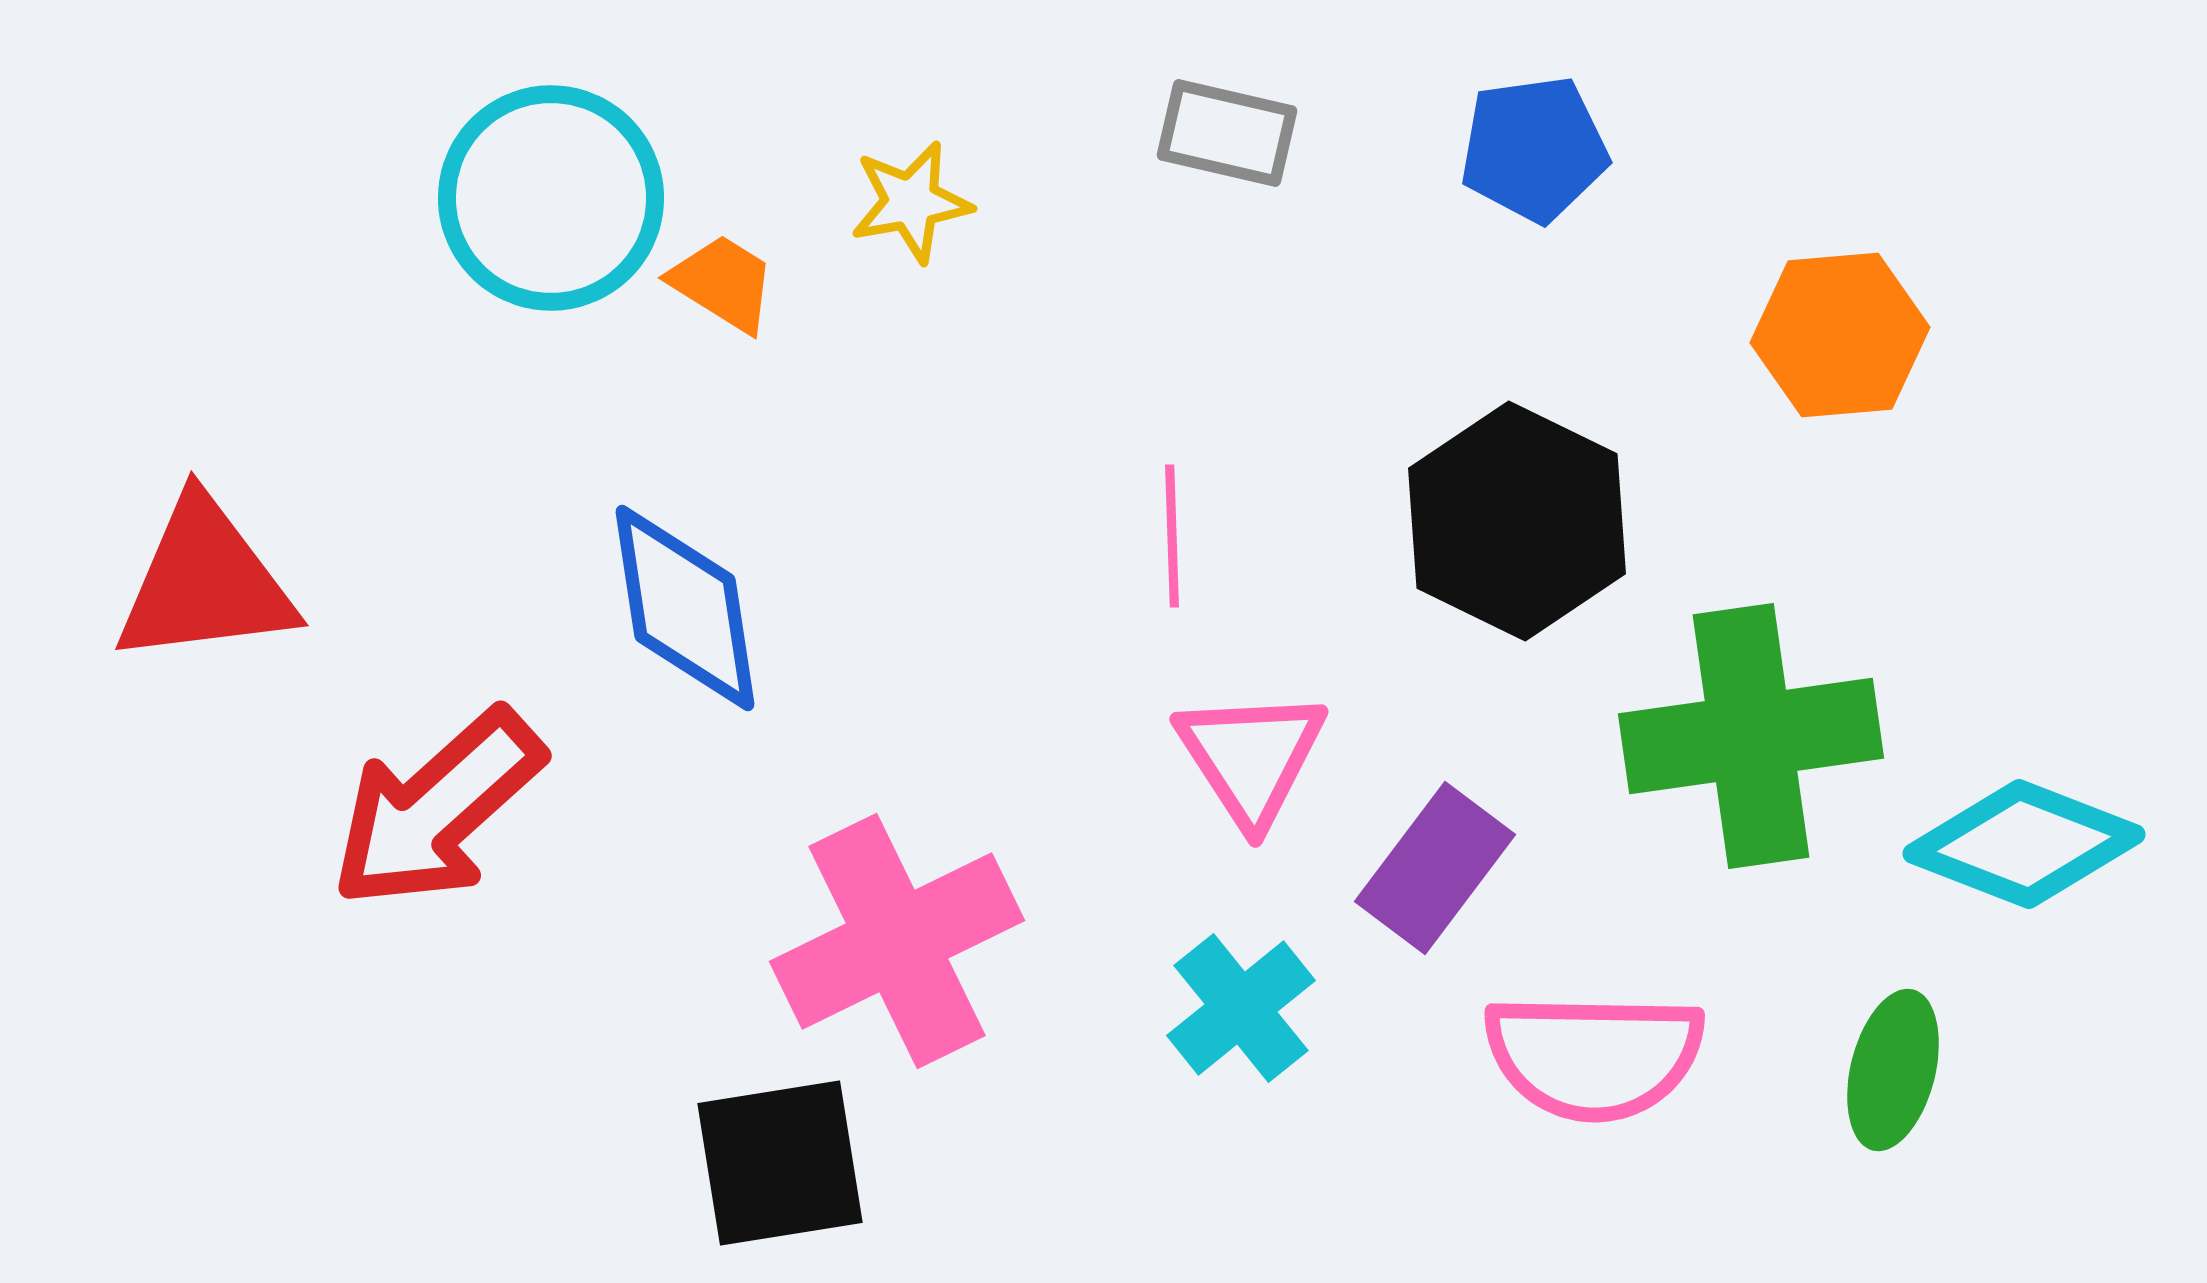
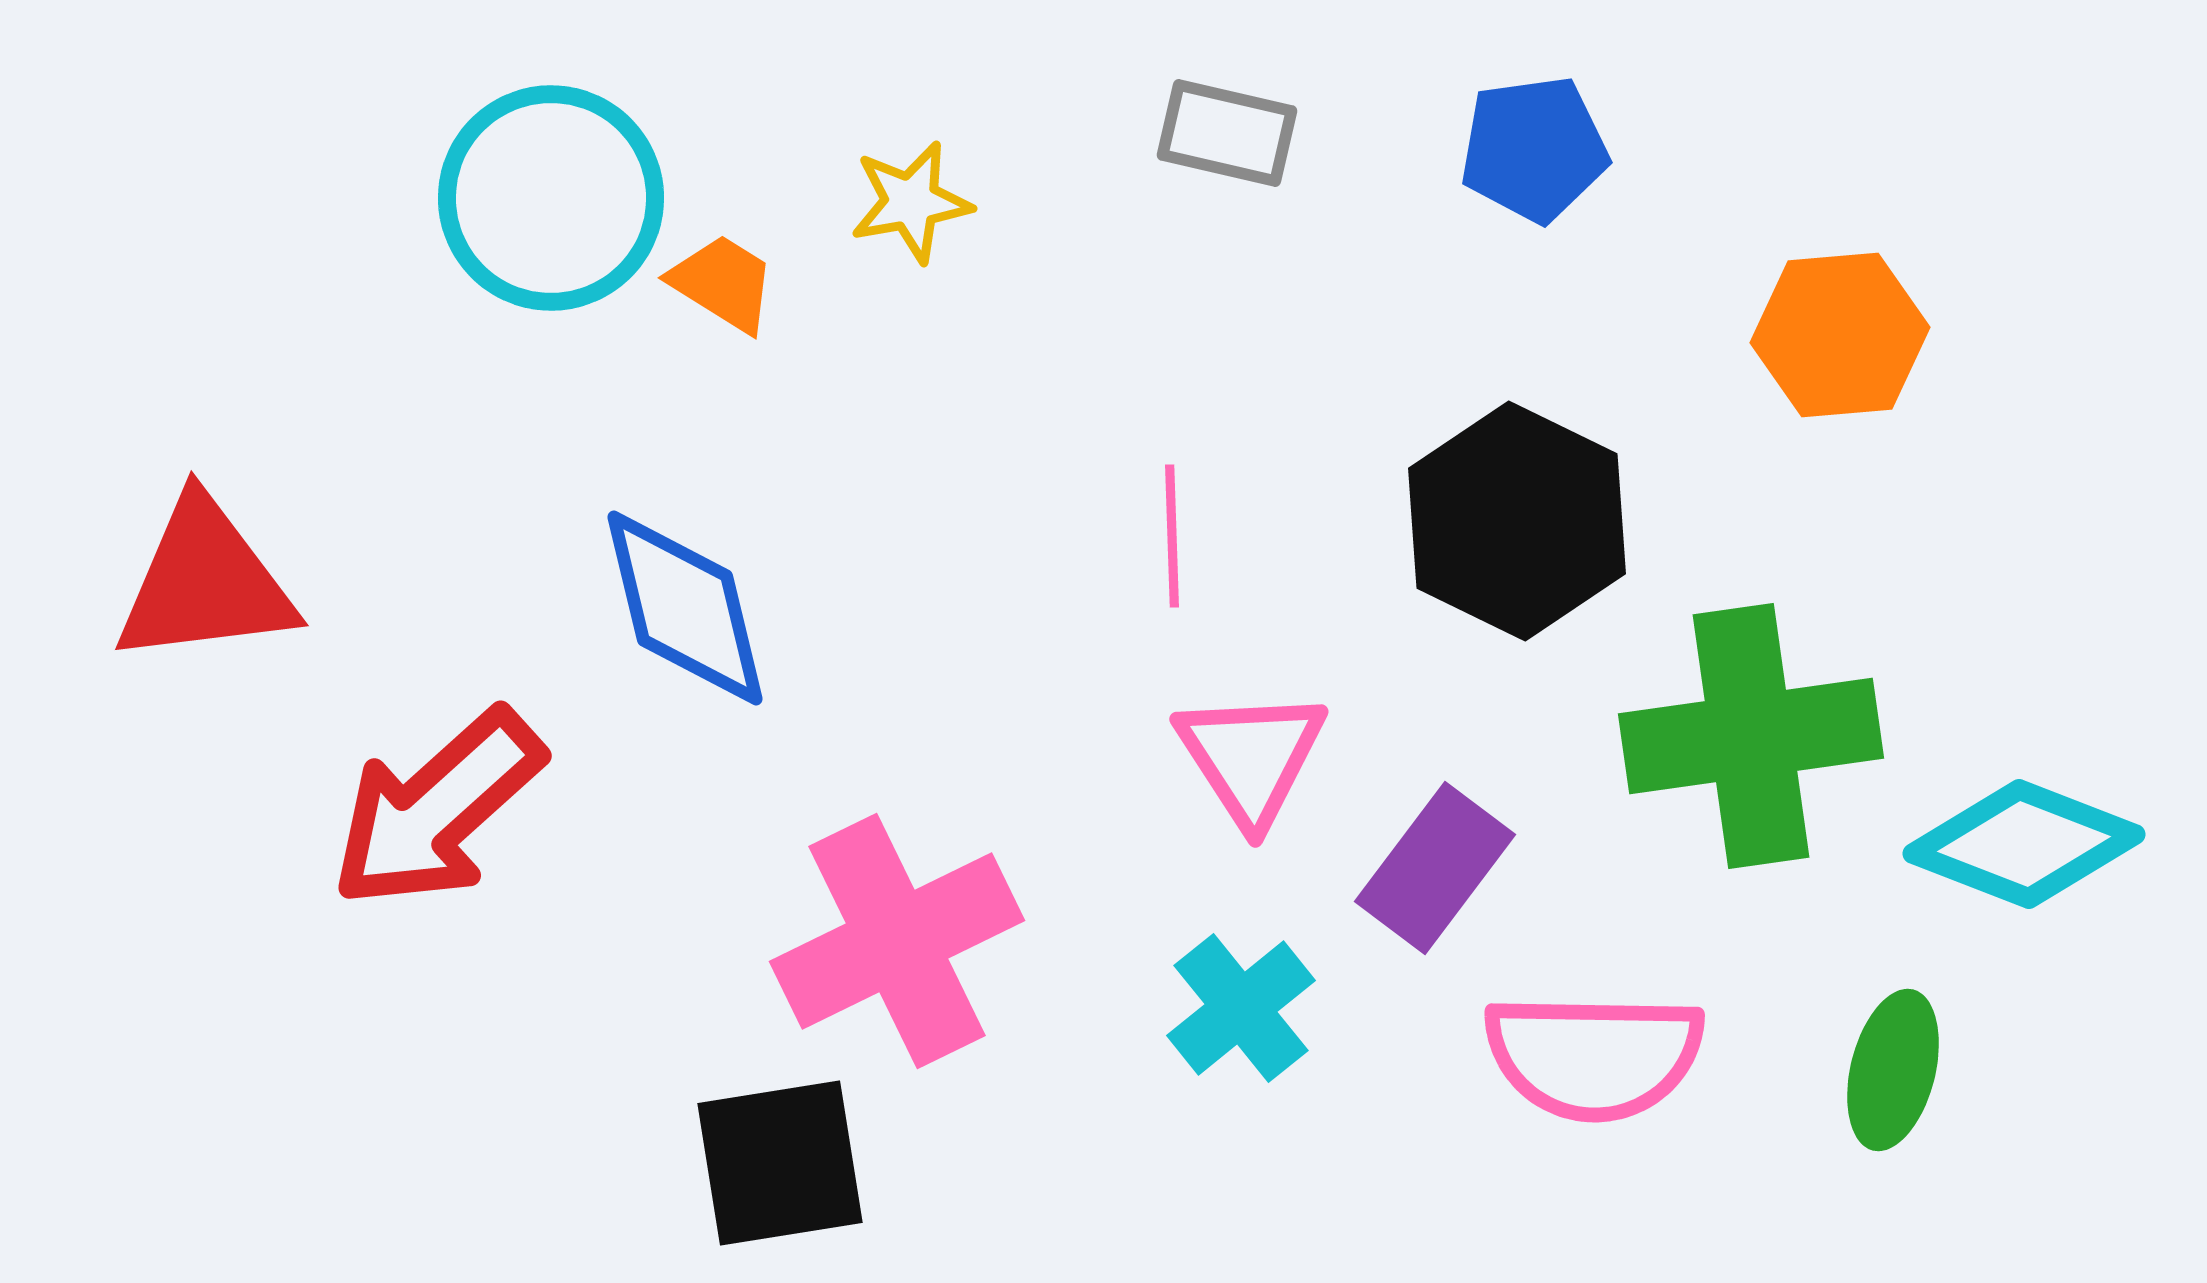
blue diamond: rotated 5 degrees counterclockwise
